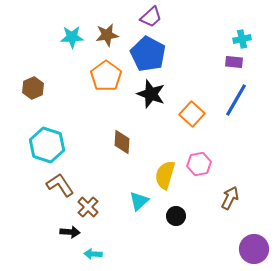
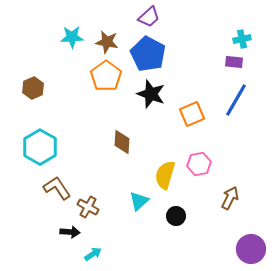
purple trapezoid: moved 2 px left
brown star: moved 7 px down; rotated 20 degrees clockwise
orange square: rotated 25 degrees clockwise
cyan hexagon: moved 7 px left, 2 px down; rotated 12 degrees clockwise
brown L-shape: moved 3 px left, 3 px down
brown cross: rotated 15 degrees counterclockwise
purple circle: moved 3 px left
cyan arrow: rotated 144 degrees clockwise
